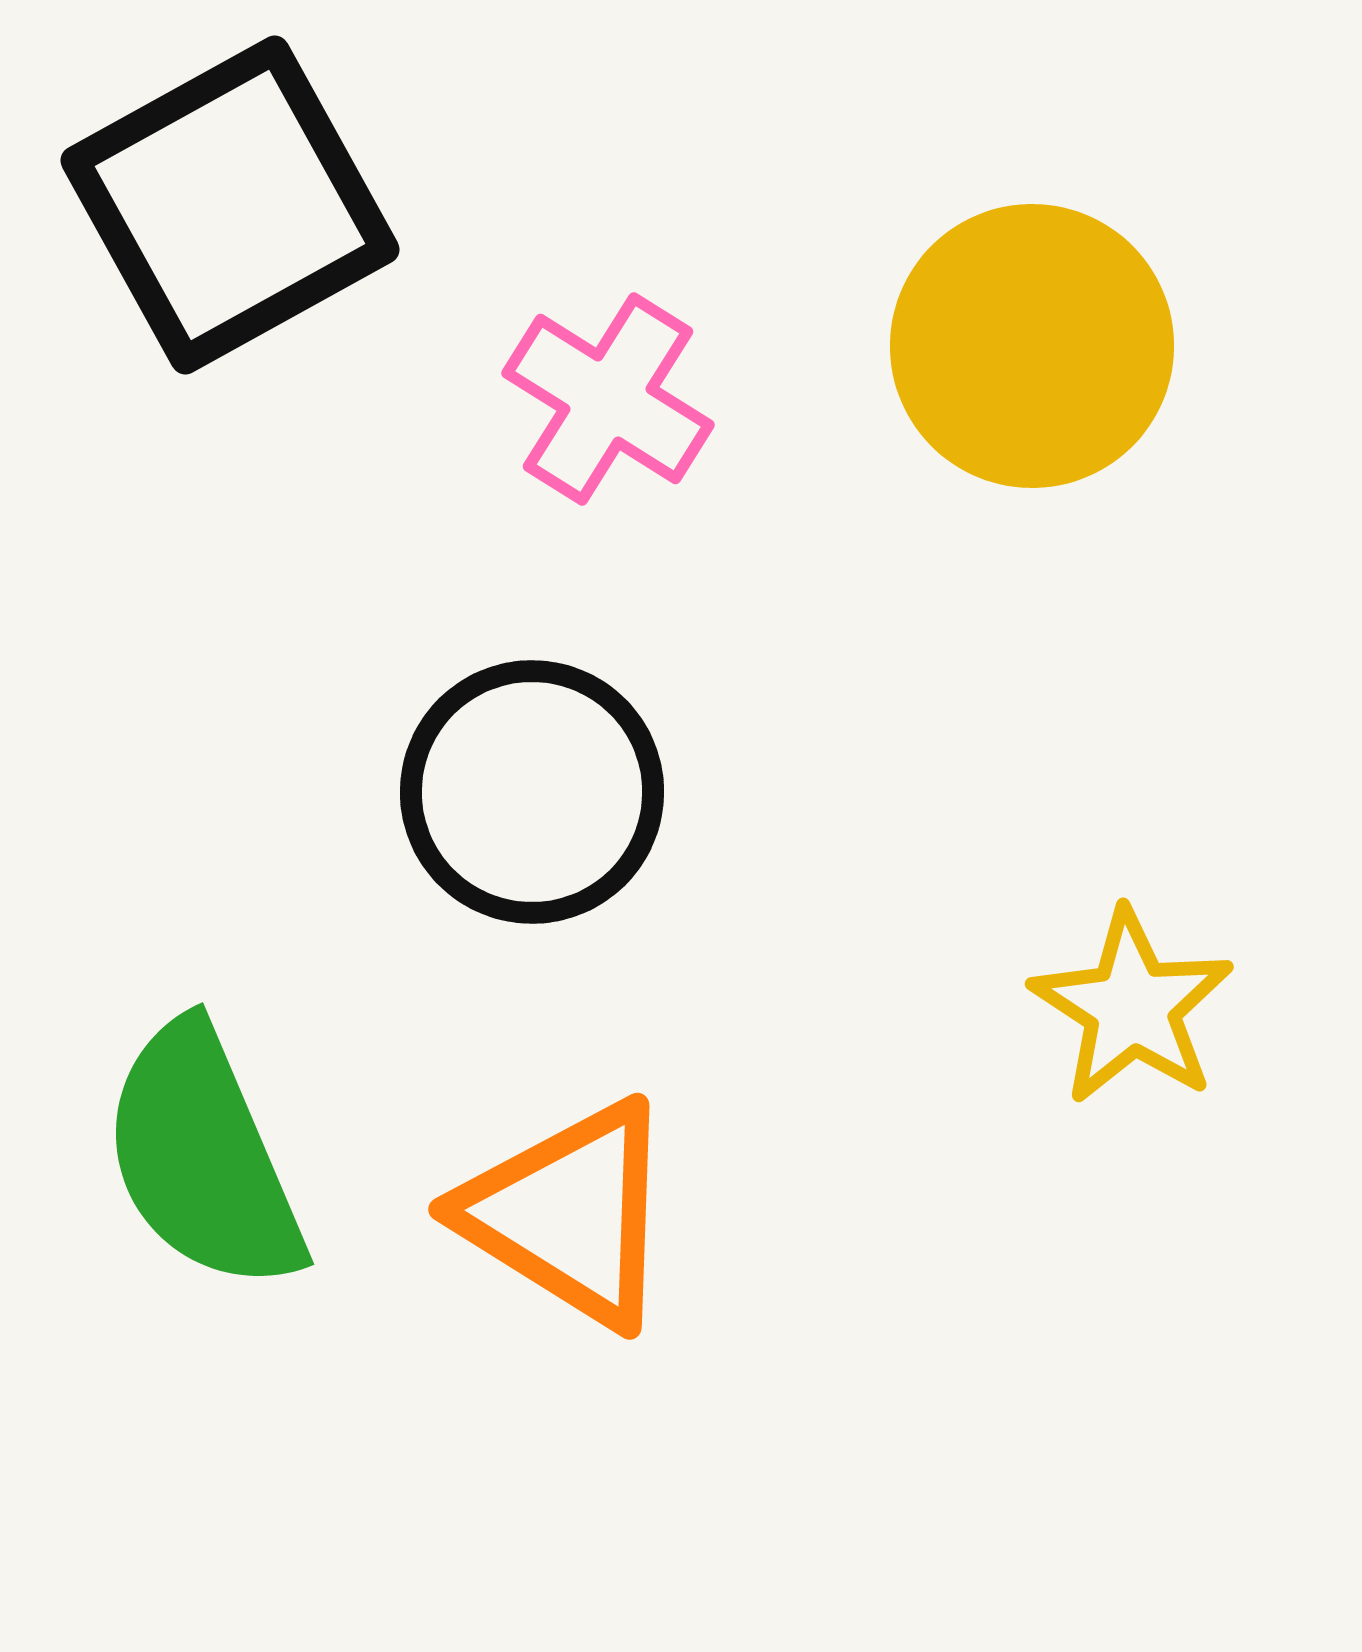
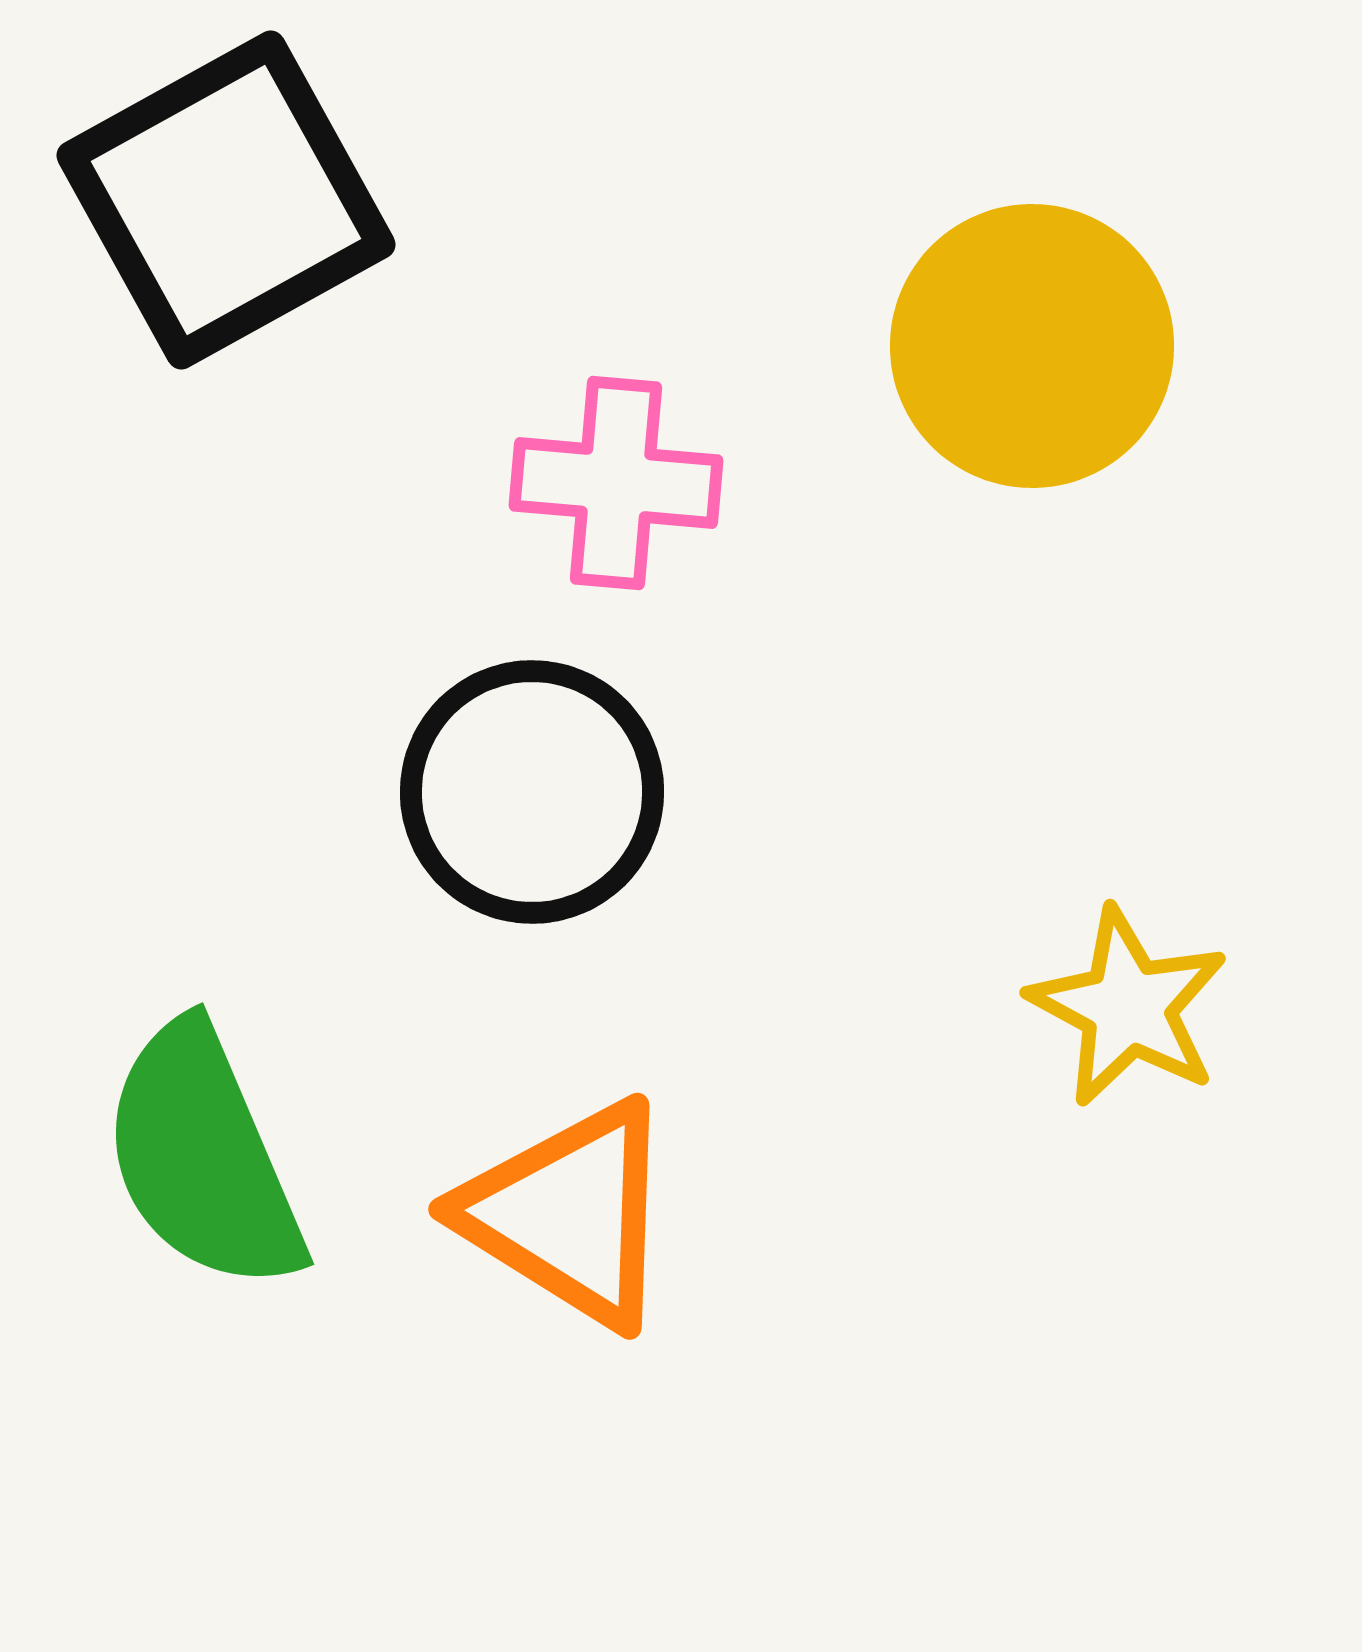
black square: moved 4 px left, 5 px up
pink cross: moved 8 px right, 84 px down; rotated 27 degrees counterclockwise
yellow star: moved 4 px left; rotated 5 degrees counterclockwise
